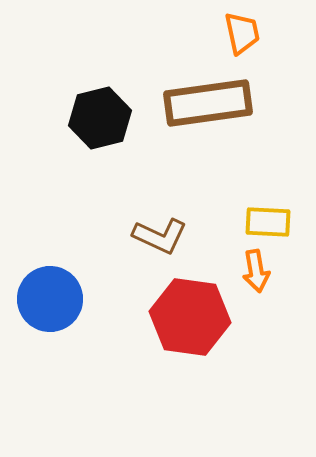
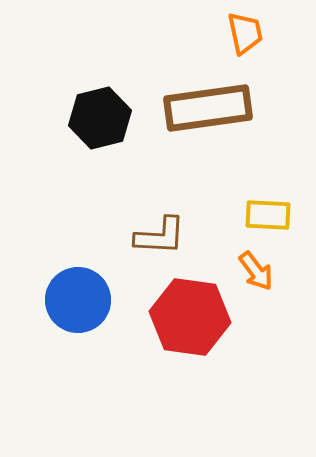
orange trapezoid: moved 3 px right
brown rectangle: moved 5 px down
yellow rectangle: moved 7 px up
brown L-shape: rotated 22 degrees counterclockwise
orange arrow: rotated 27 degrees counterclockwise
blue circle: moved 28 px right, 1 px down
